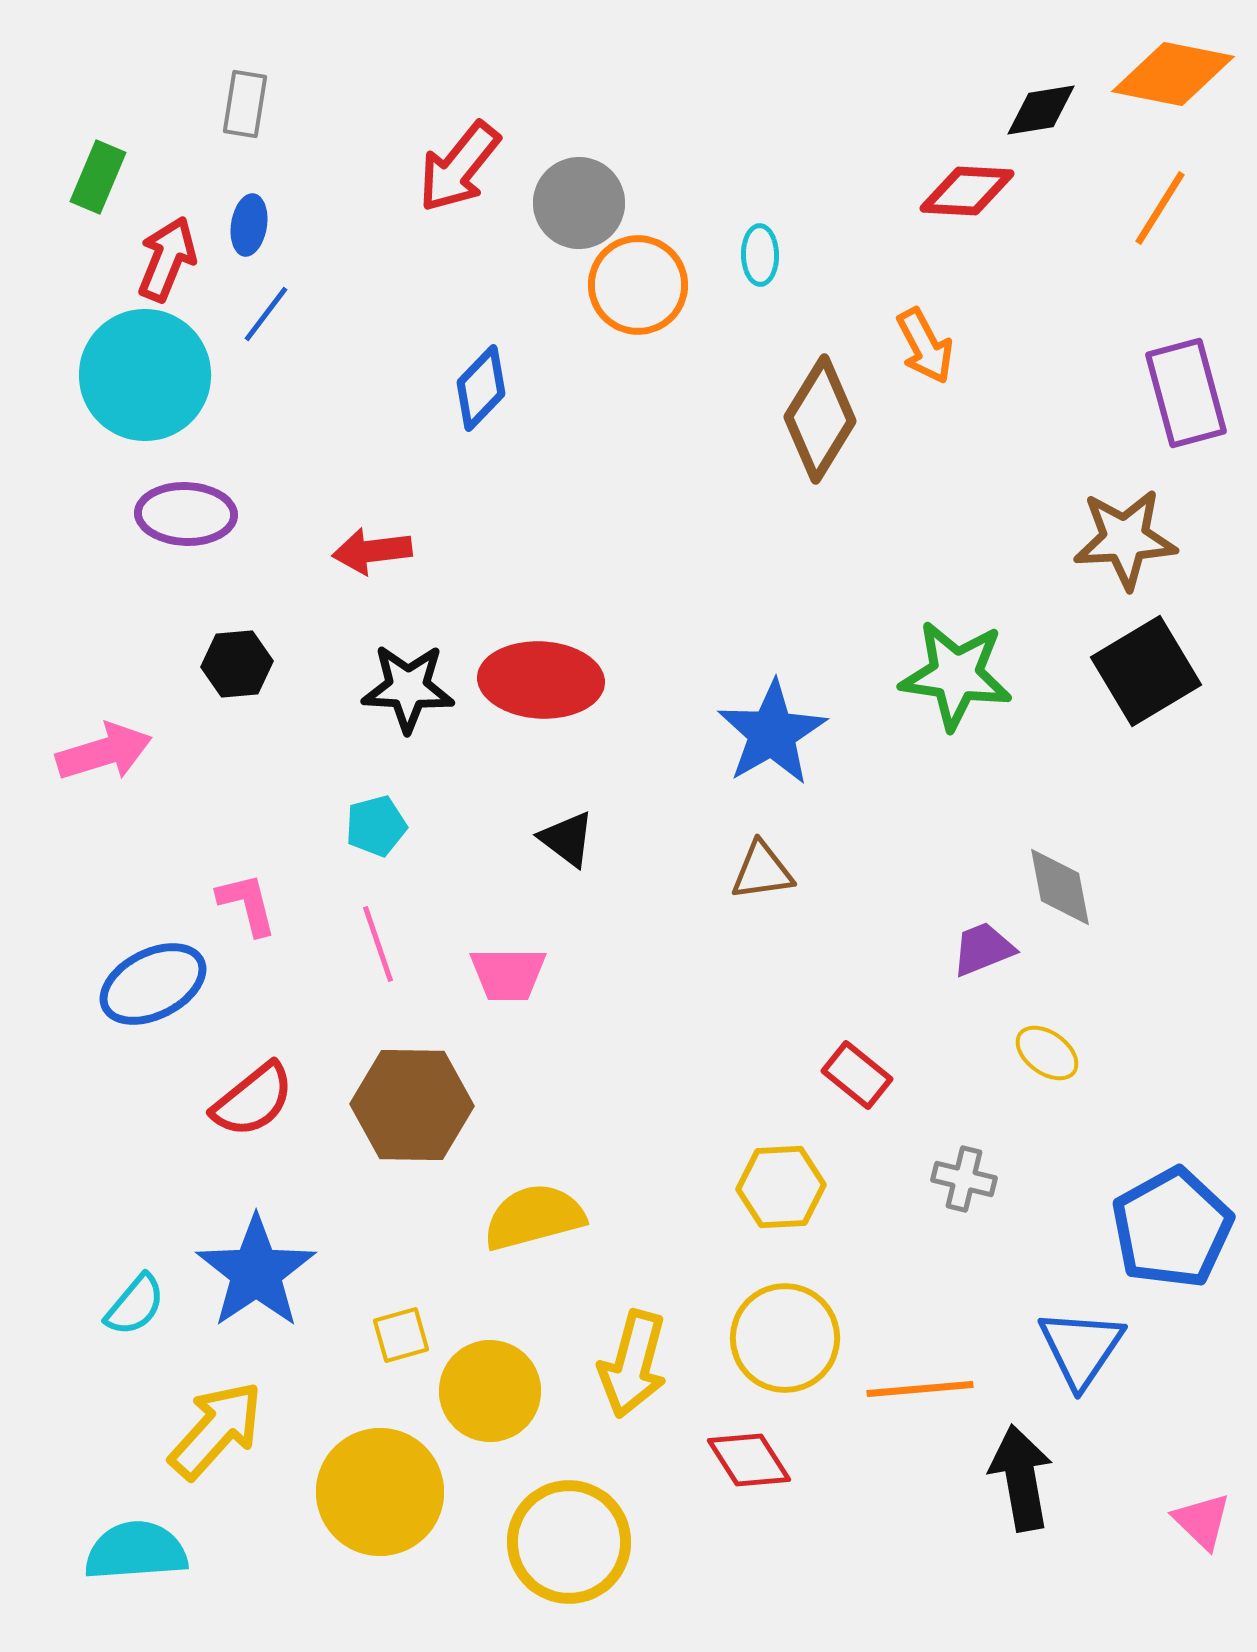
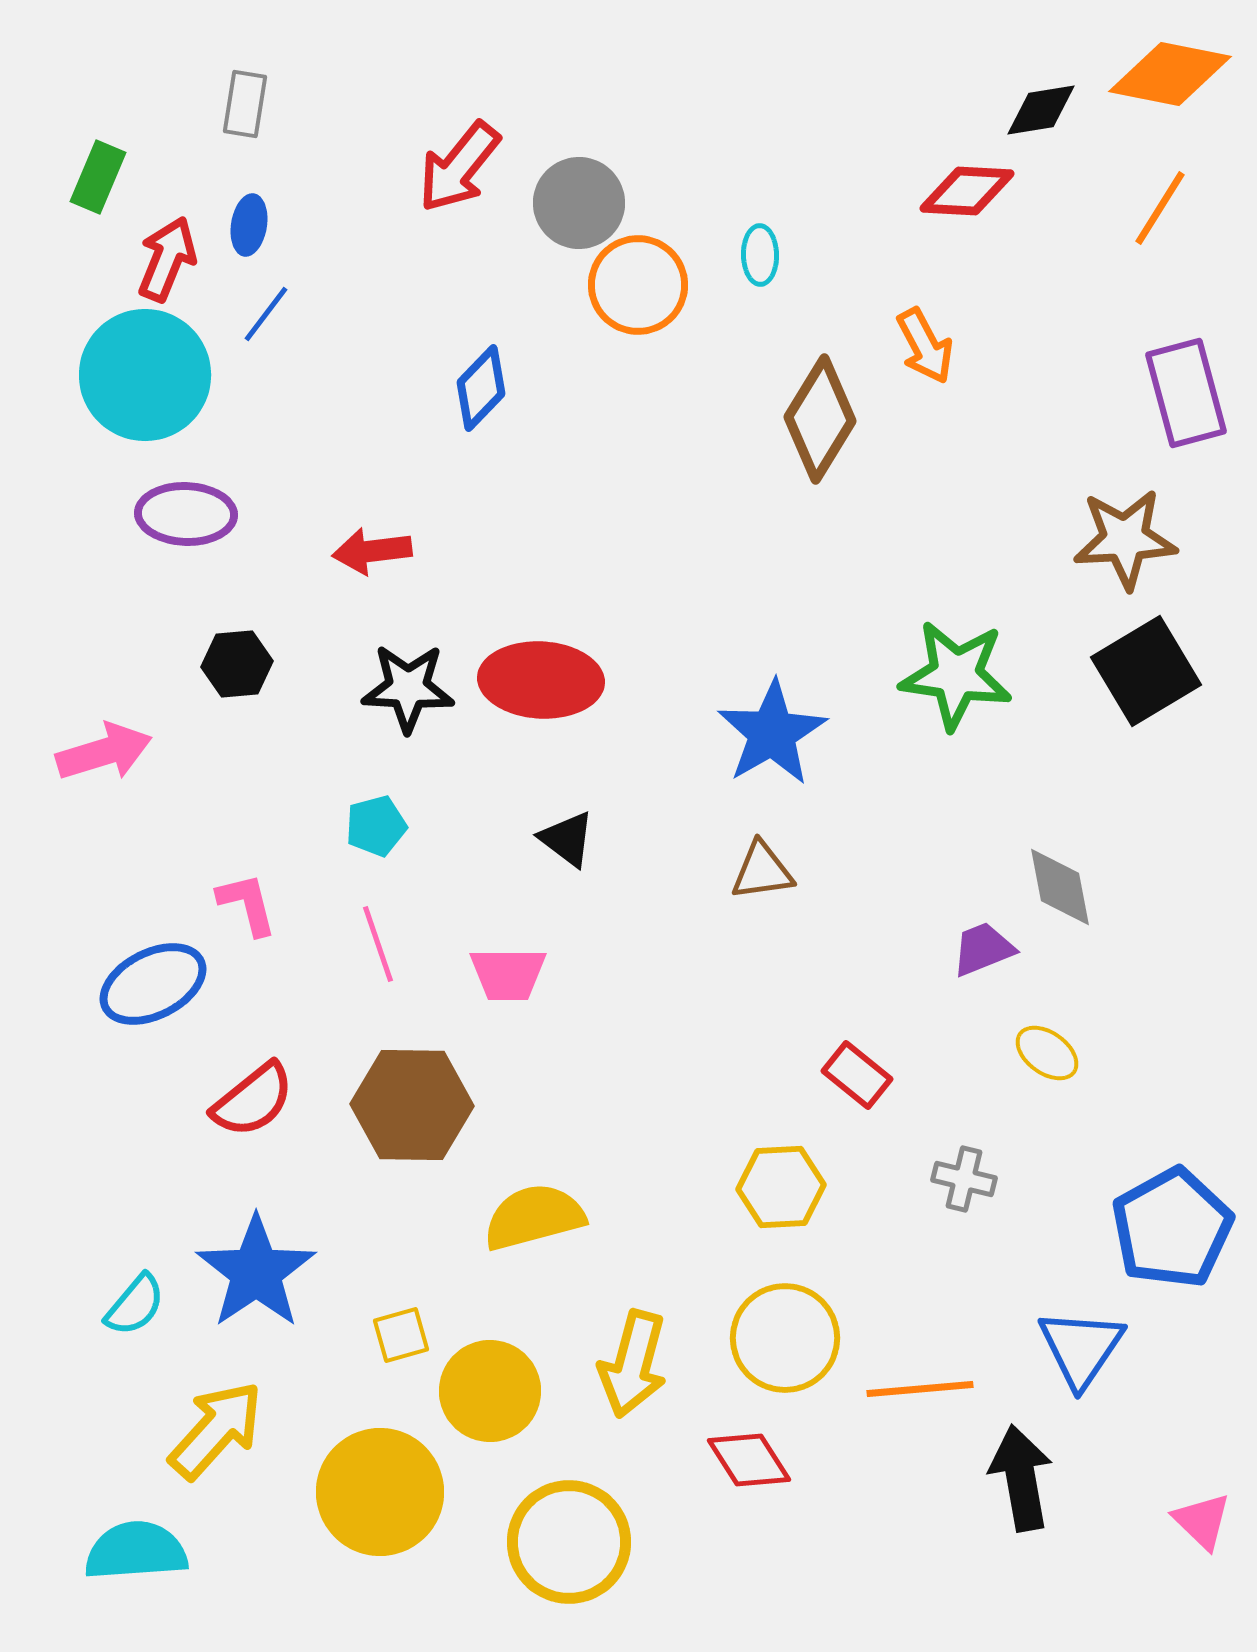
orange diamond at (1173, 74): moved 3 px left
